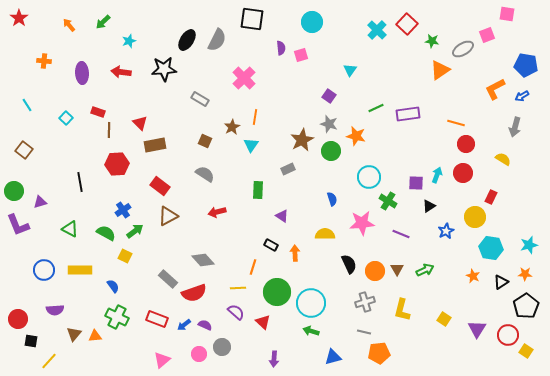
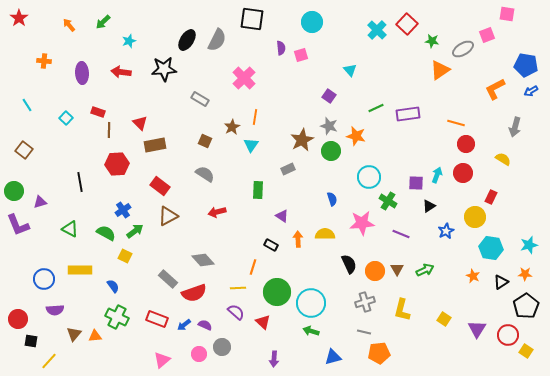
cyan triangle at (350, 70): rotated 16 degrees counterclockwise
blue arrow at (522, 96): moved 9 px right, 5 px up
gray star at (329, 124): moved 2 px down
orange arrow at (295, 253): moved 3 px right, 14 px up
blue circle at (44, 270): moved 9 px down
